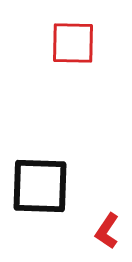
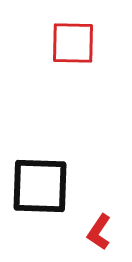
red L-shape: moved 8 px left, 1 px down
